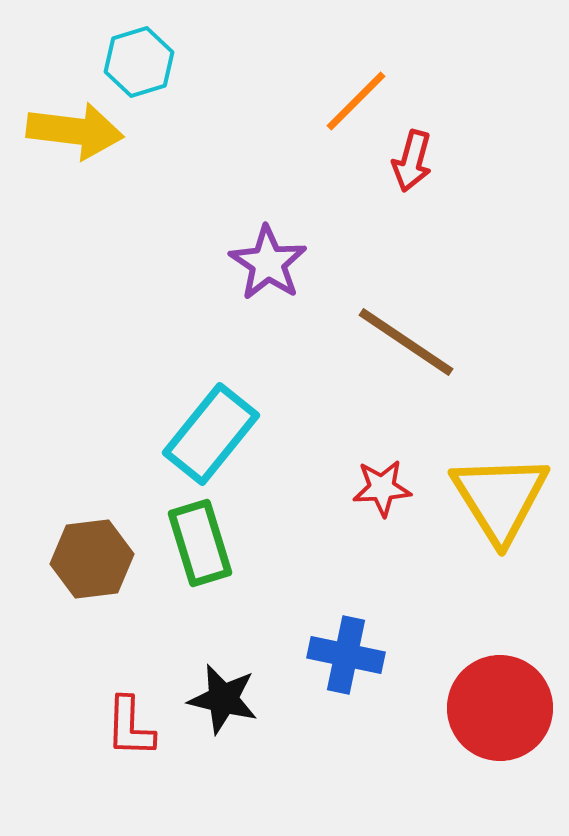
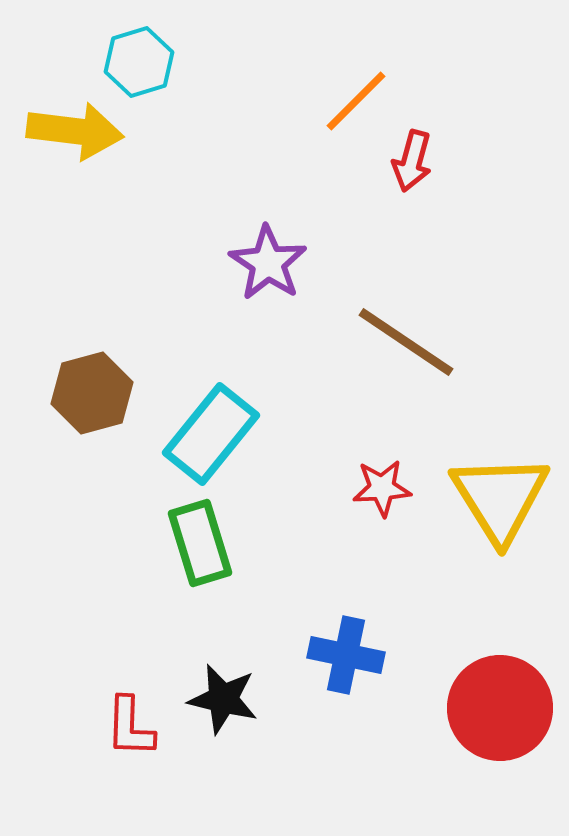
brown hexagon: moved 166 px up; rotated 8 degrees counterclockwise
